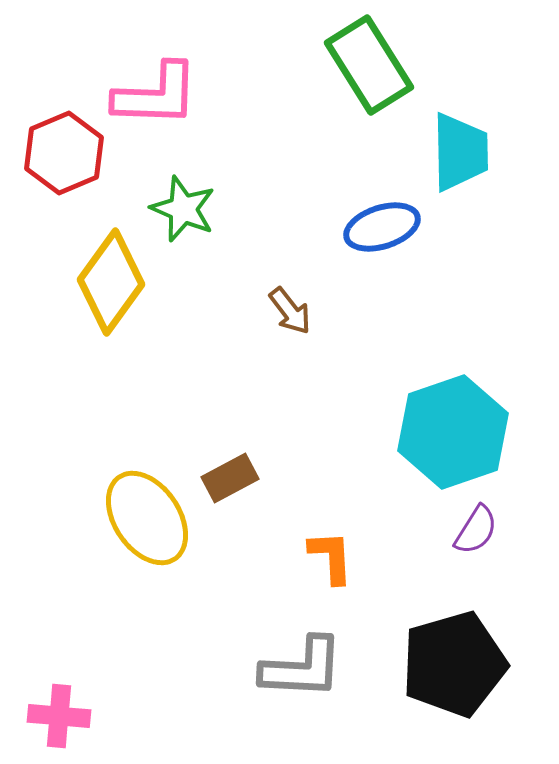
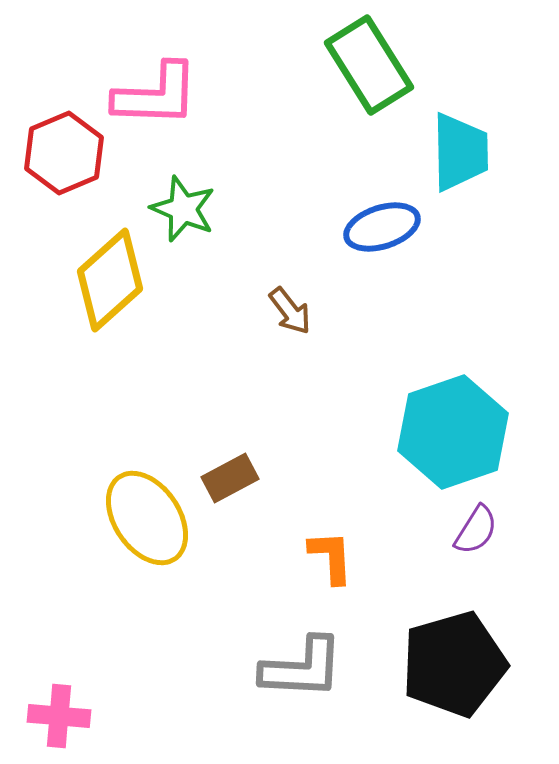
yellow diamond: moved 1 px left, 2 px up; rotated 12 degrees clockwise
